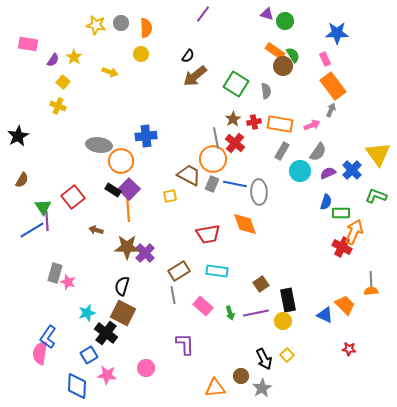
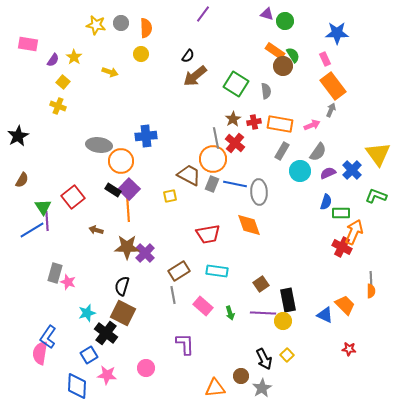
orange diamond at (245, 224): moved 4 px right, 1 px down
orange semicircle at (371, 291): rotated 96 degrees clockwise
purple line at (256, 313): moved 7 px right; rotated 15 degrees clockwise
